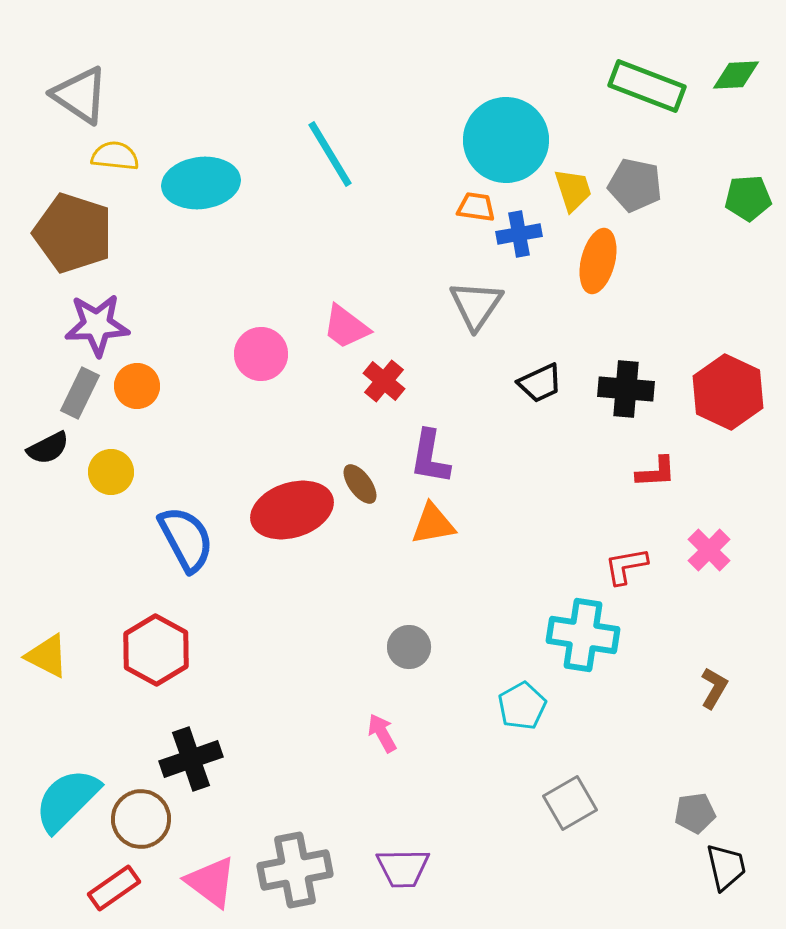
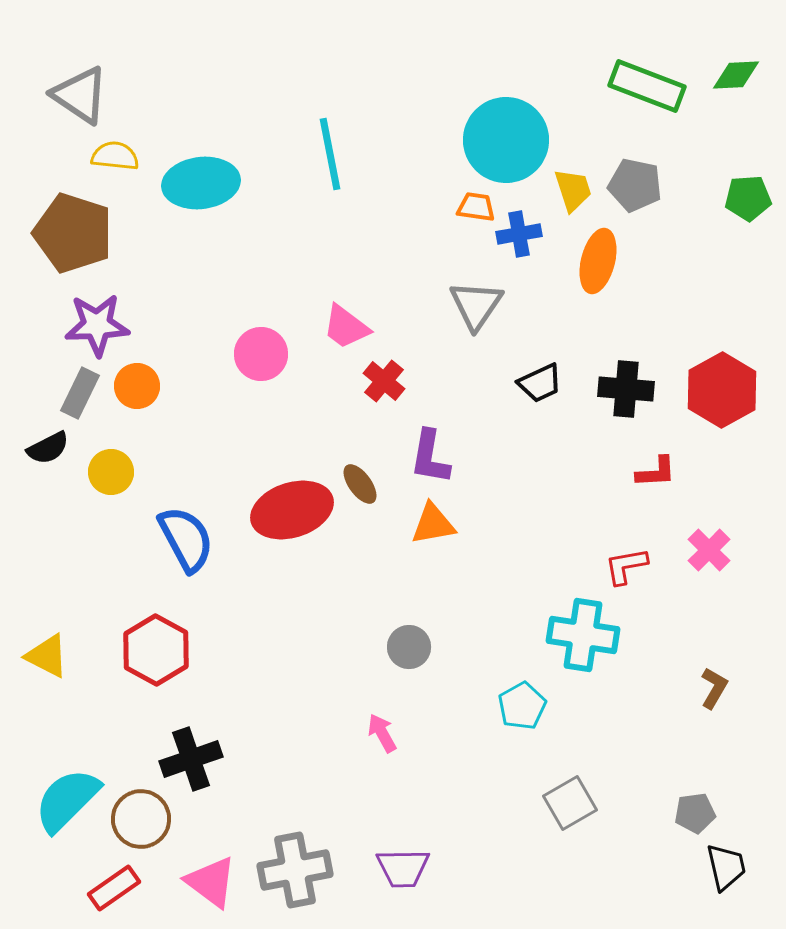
cyan line at (330, 154): rotated 20 degrees clockwise
red hexagon at (728, 392): moved 6 px left, 2 px up; rotated 6 degrees clockwise
